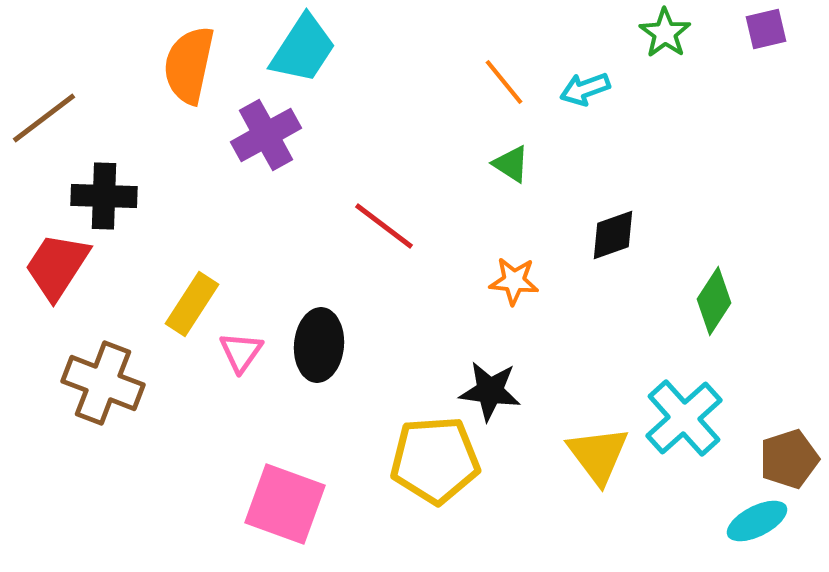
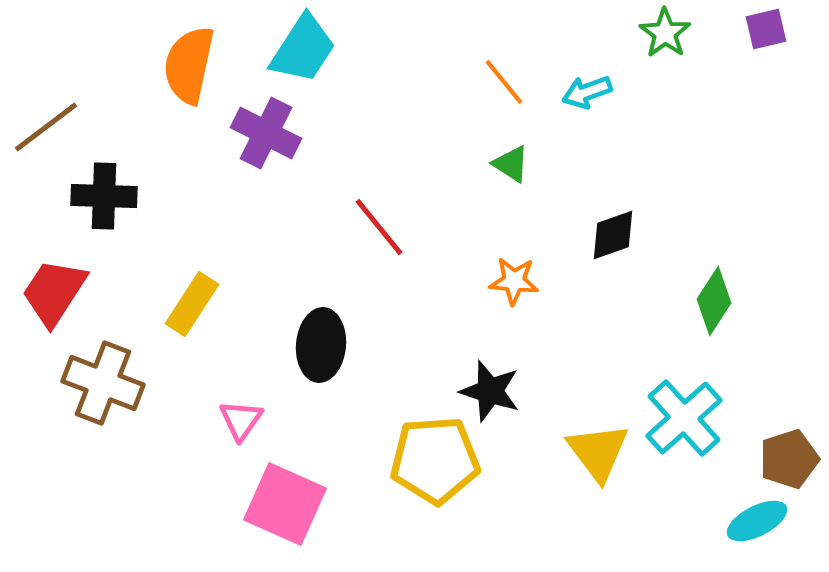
cyan arrow: moved 2 px right, 3 px down
brown line: moved 2 px right, 9 px down
purple cross: moved 2 px up; rotated 34 degrees counterclockwise
red line: moved 5 px left, 1 px down; rotated 14 degrees clockwise
red trapezoid: moved 3 px left, 26 px down
black ellipse: moved 2 px right
pink triangle: moved 68 px down
black star: rotated 10 degrees clockwise
yellow triangle: moved 3 px up
pink square: rotated 4 degrees clockwise
